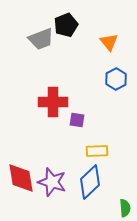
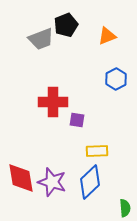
orange triangle: moved 2 px left, 6 px up; rotated 48 degrees clockwise
